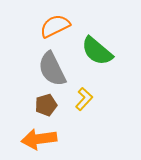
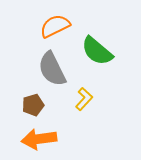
brown pentagon: moved 13 px left
